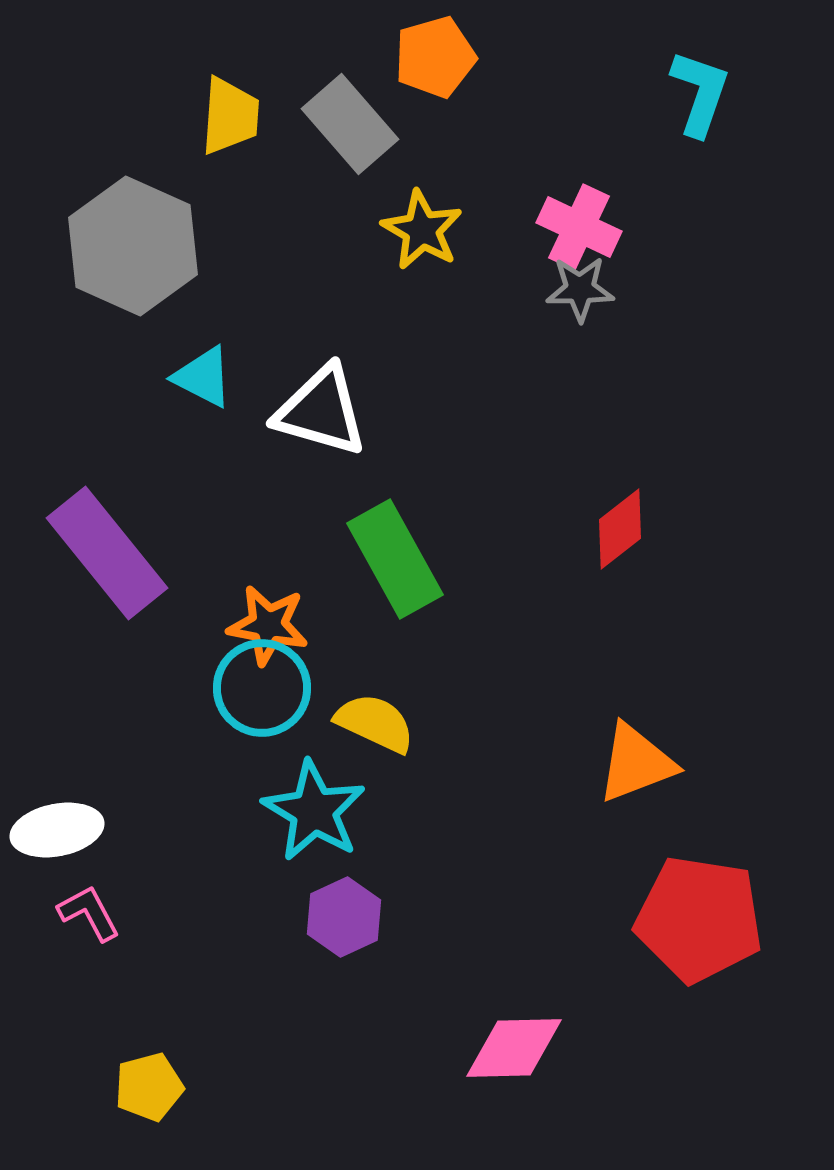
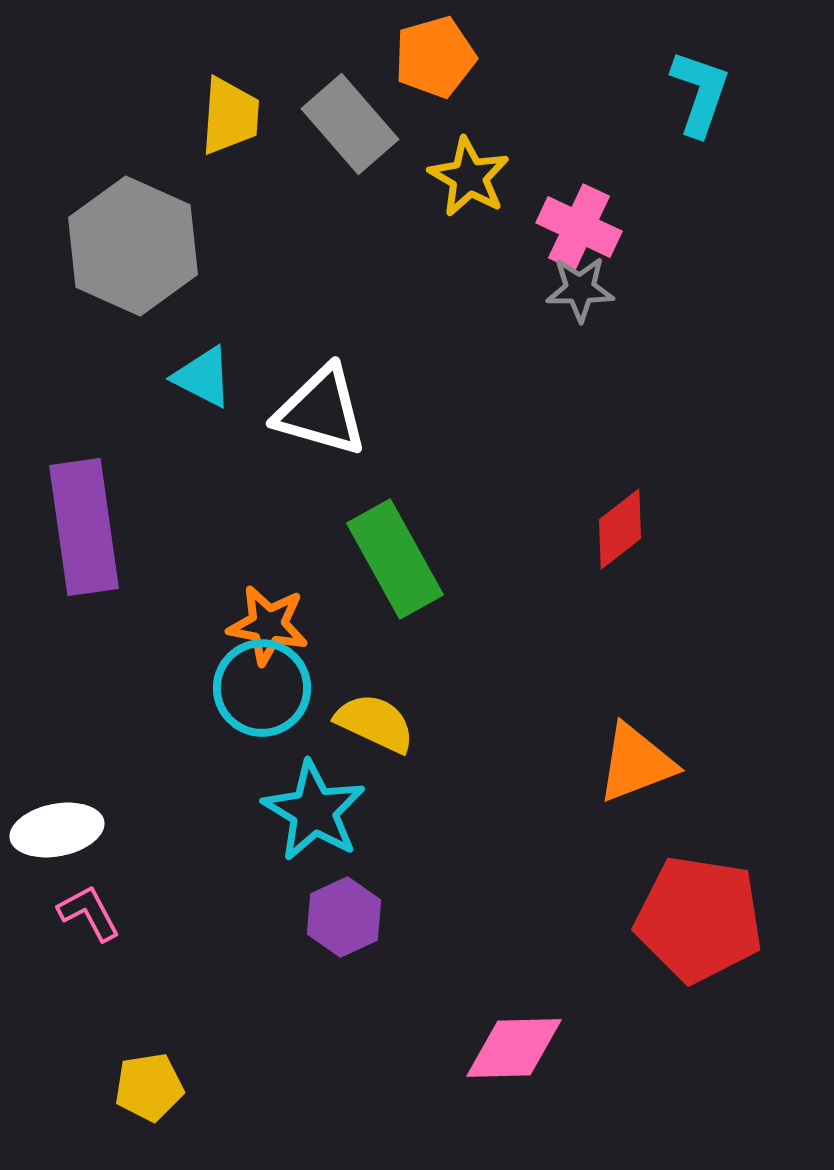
yellow star: moved 47 px right, 53 px up
purple rectangle: moved 23 px left, 26 px up; rotated 31 degrees clockwise
yellow pentagon: rotated 6 degrees clockwise
